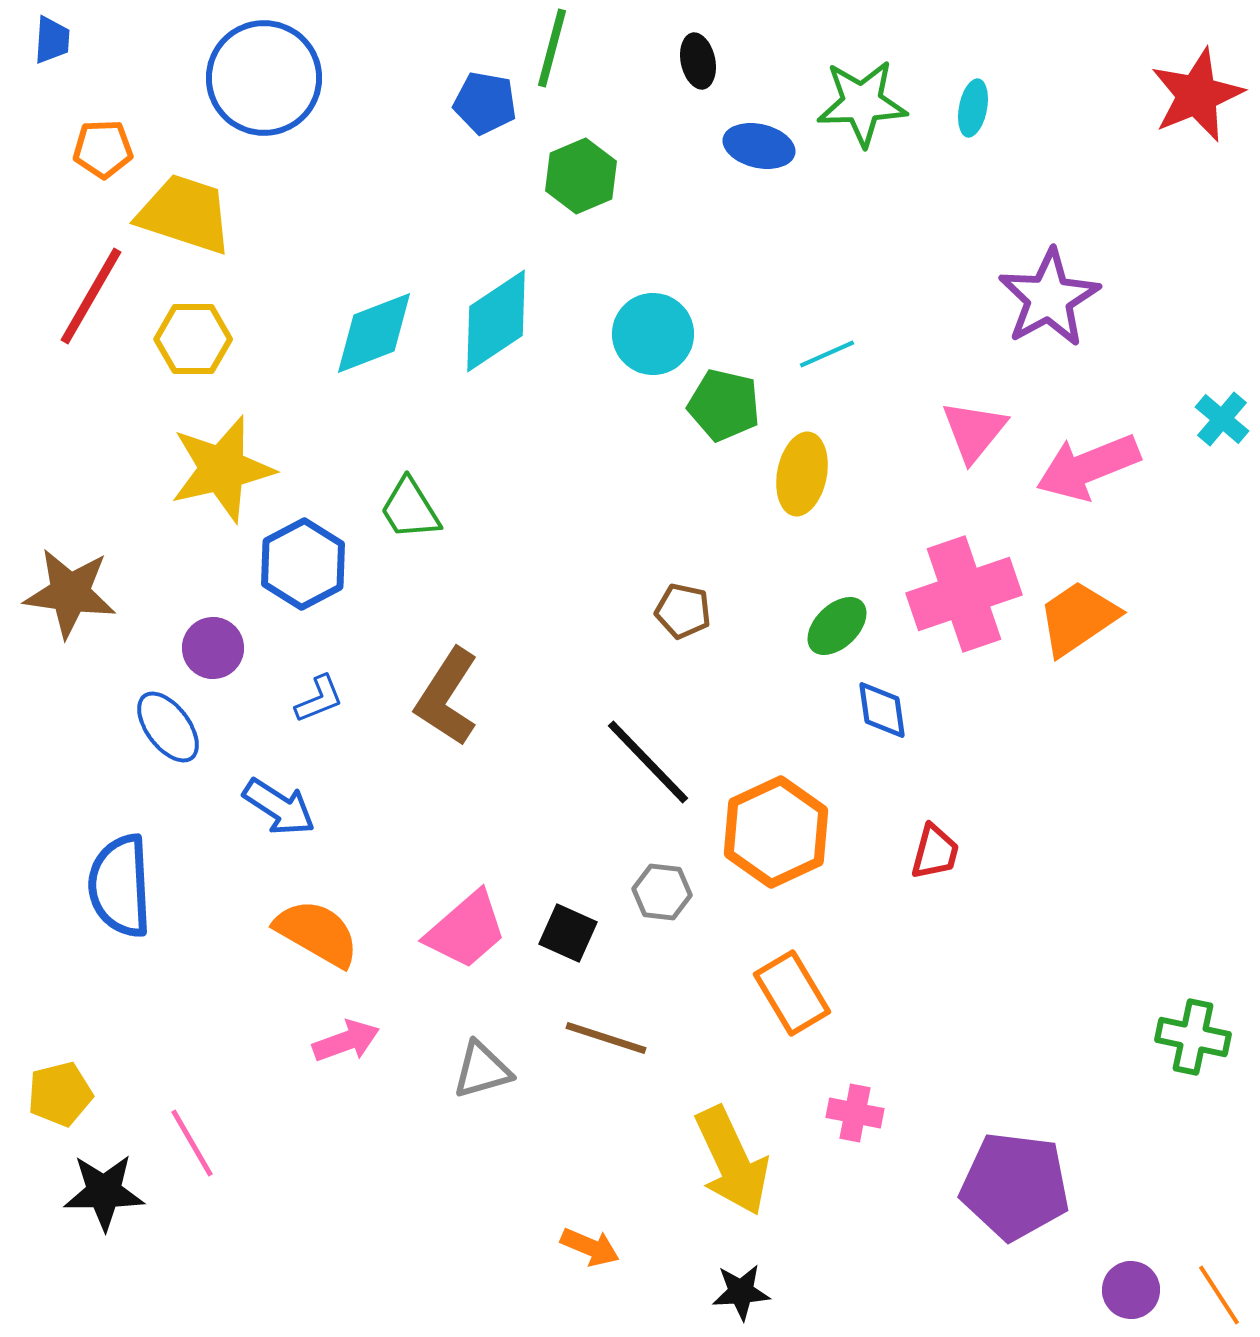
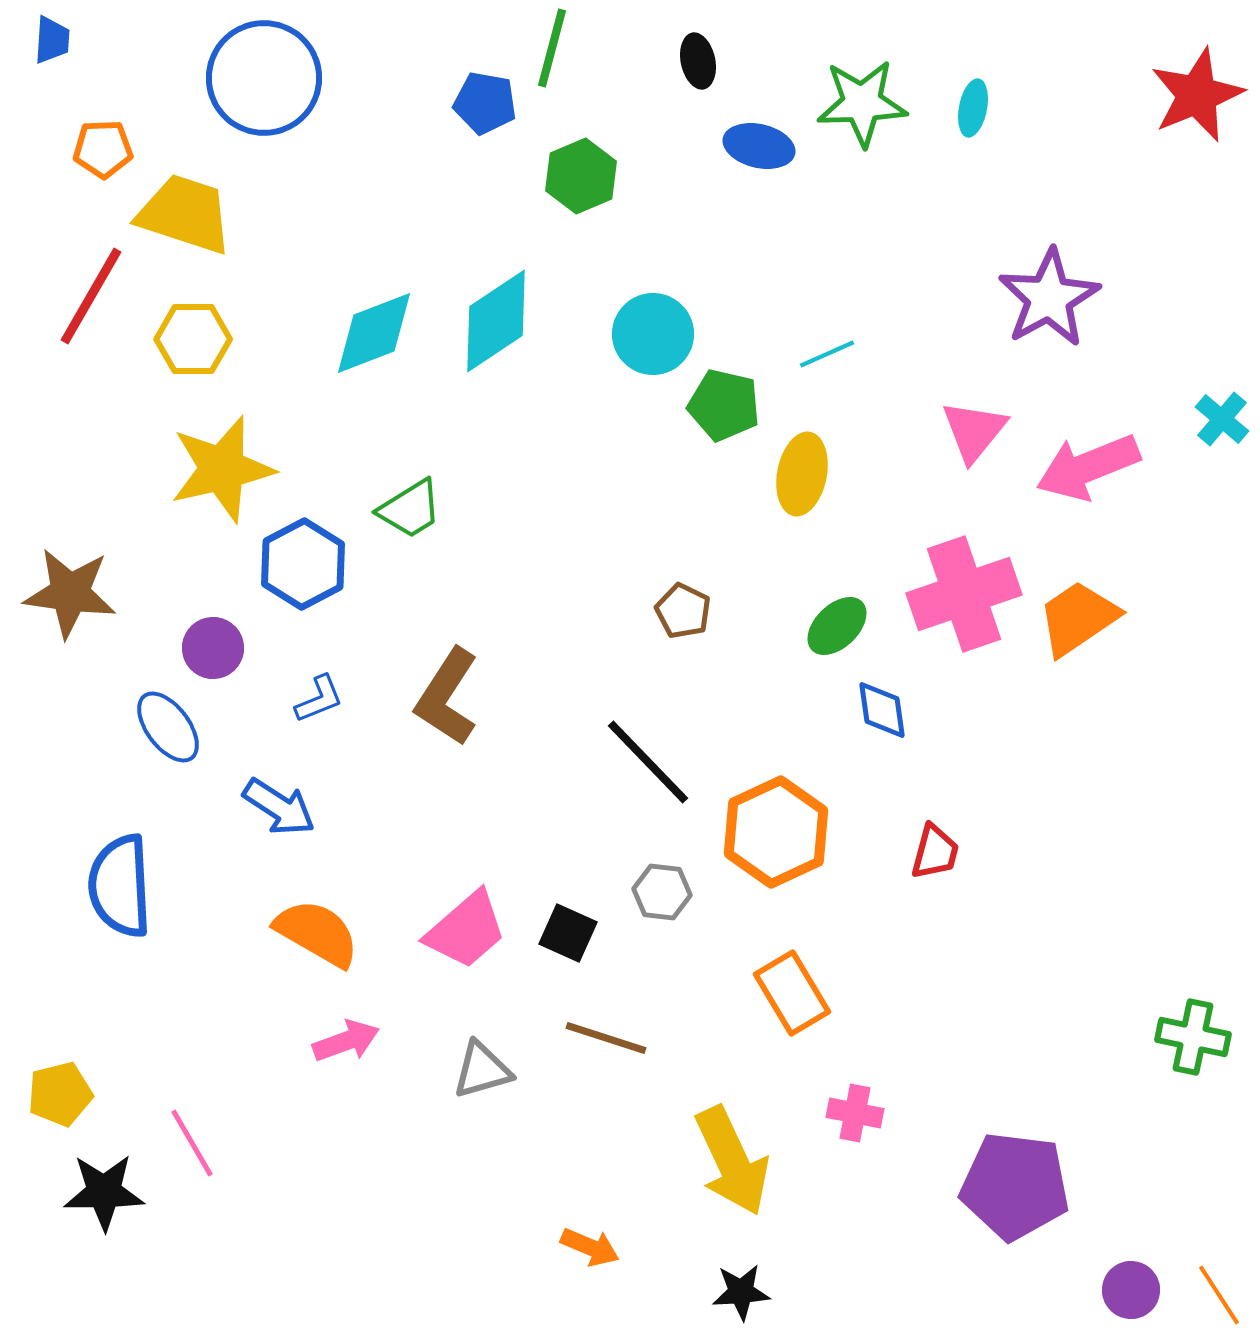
green trapezoid at (410, 509): rotated 90 degrees counterclockwise
brown pentagon at (683, 611): rotated 14 degrees clockwise
